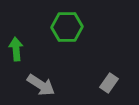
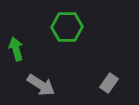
green arrow: rotated 10 degrees counterclockwise
